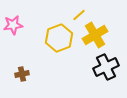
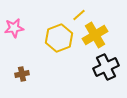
pink star: moved 1 px right, 3 px down
